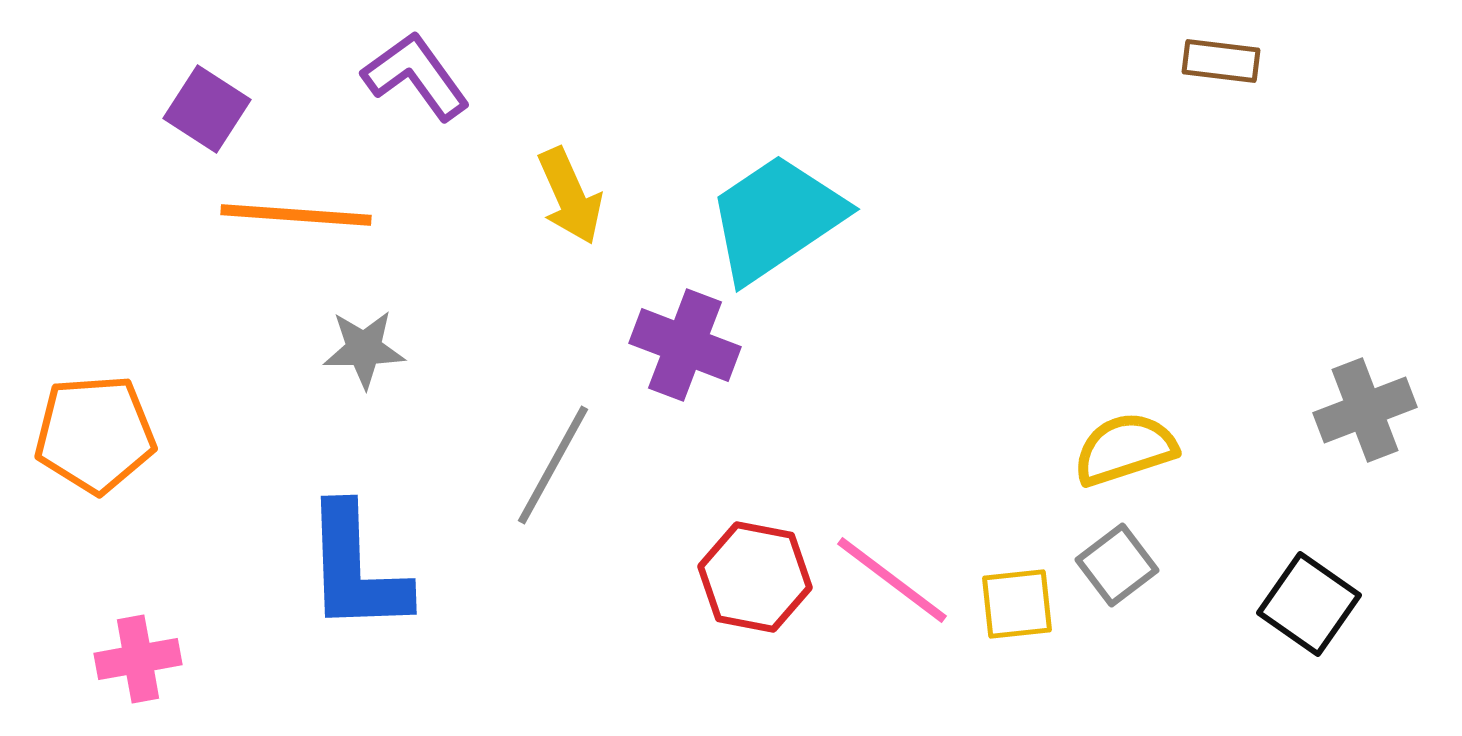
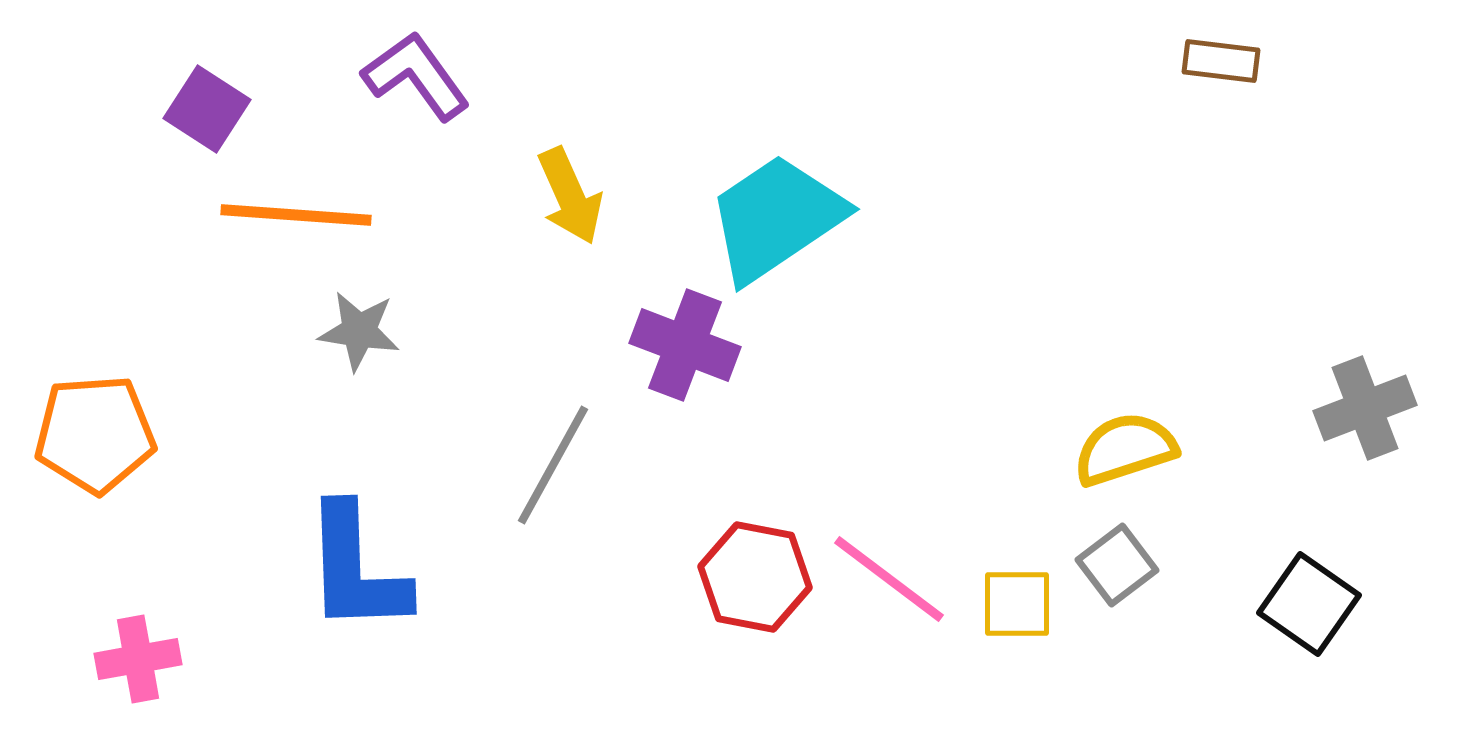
gray star: moved 5 px left, 18 px up; rotated 10 degrees clockwise
gray cross: moved 2 px up
pink line: moved 3 px left, 1 px up
yellow square: rotated 6 degrees clockwise
